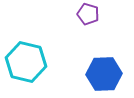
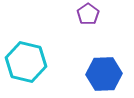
purple pentagon: rotated 20 degrees clockwise
